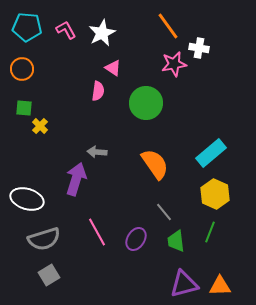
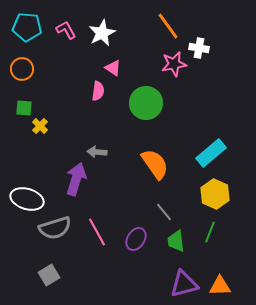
gray semicircle: moved 11 px right, 11 px up
